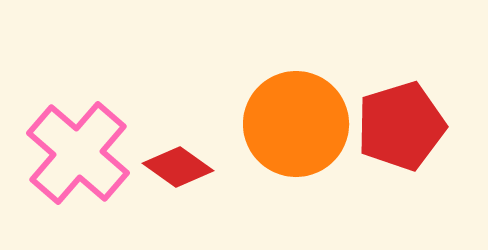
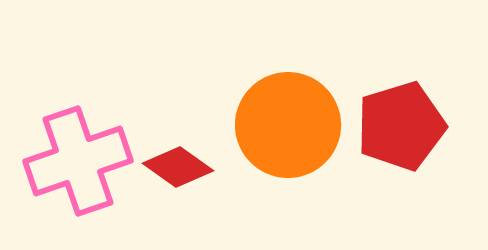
orange circle: moved 8 px left, 1 px down
pink cross: moved 8 px down; rotated 30 degrees clockwise
